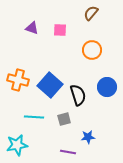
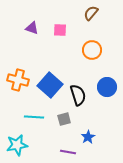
blue star: rotated 24 degrees counterclockwise
